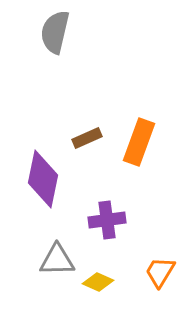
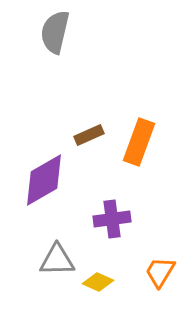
brown rectangle: moved 2 px right, 3 px up
purple diamond: moved 1 px right, 1 px down; rotated 48 degrees clockwise
purple cross: moved 5 px right, 1 px up
